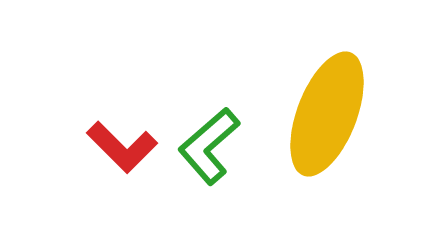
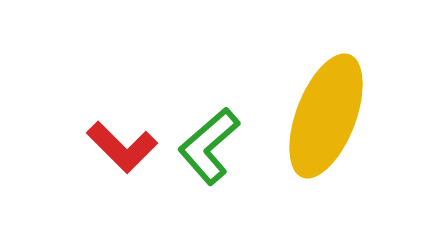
yellow ellipse: moved 1 px left, 2 px down
